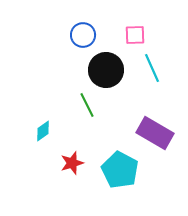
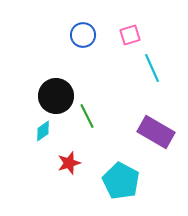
pink square: moved 5 px left; rotated 15 degrees counterclockwise
black circle: moved 50 px left, 26 px down
green line: moved 11 px down
purple rectangle: moved 1 px right, 1 px up
red star: moved 3 px left
cyan pentagon: moved 1 px right, 11 px down
